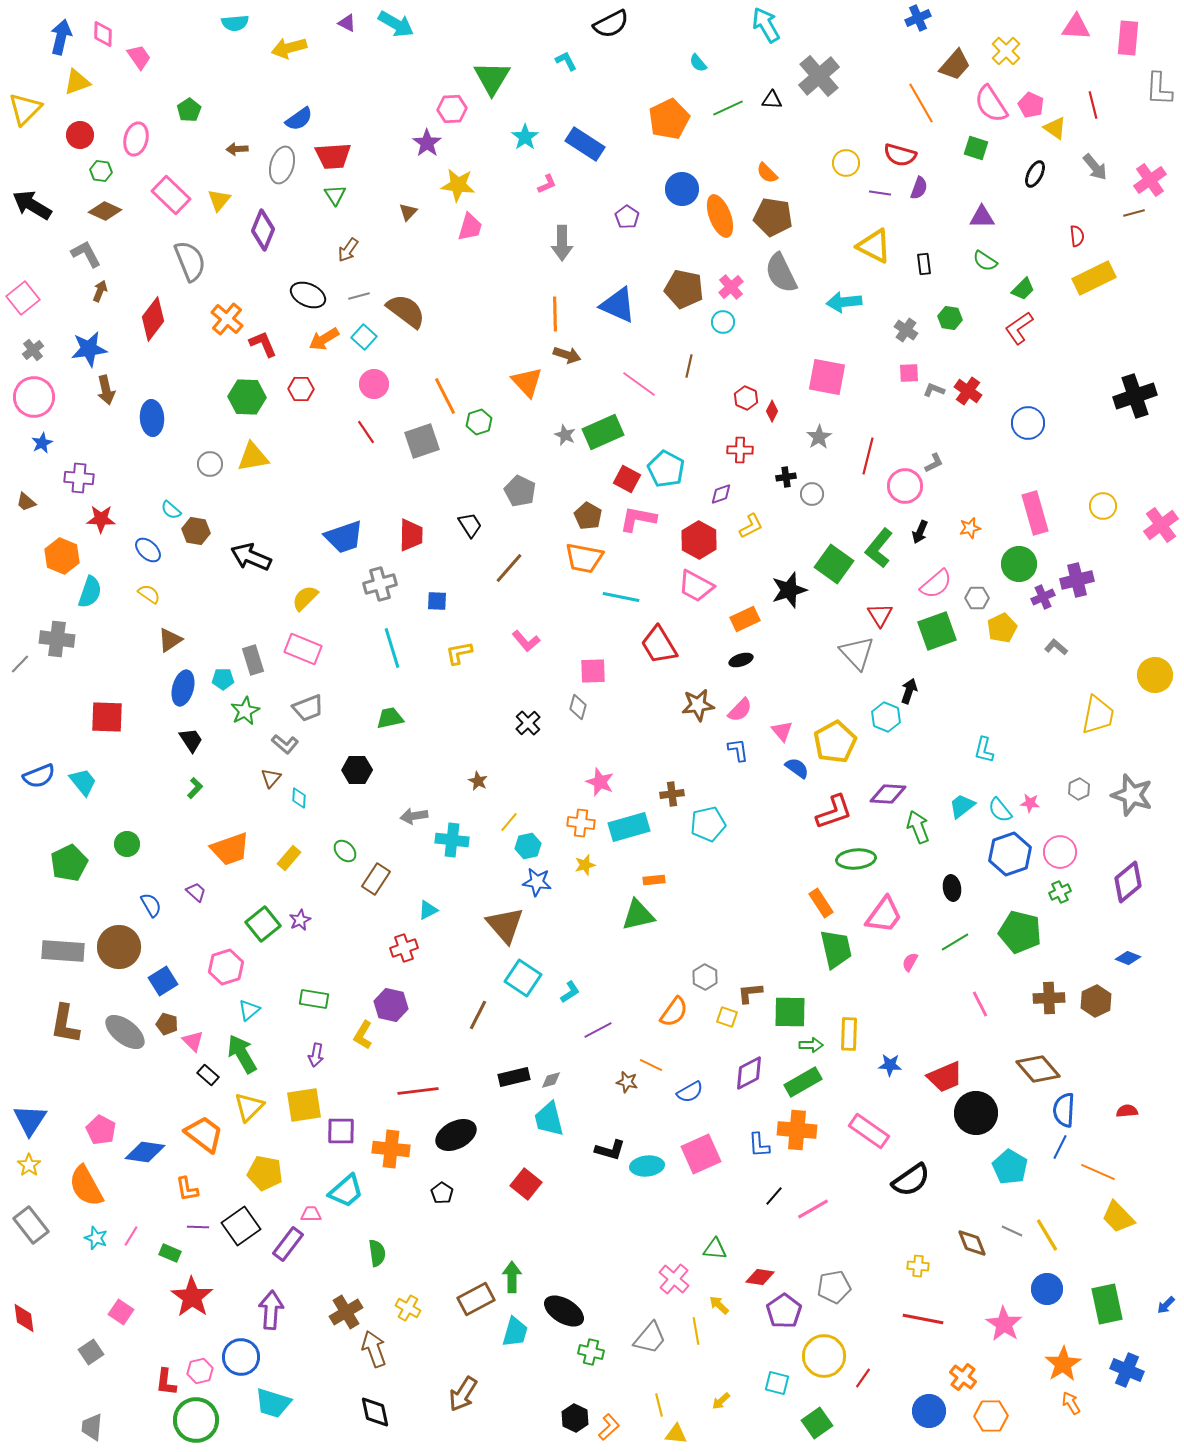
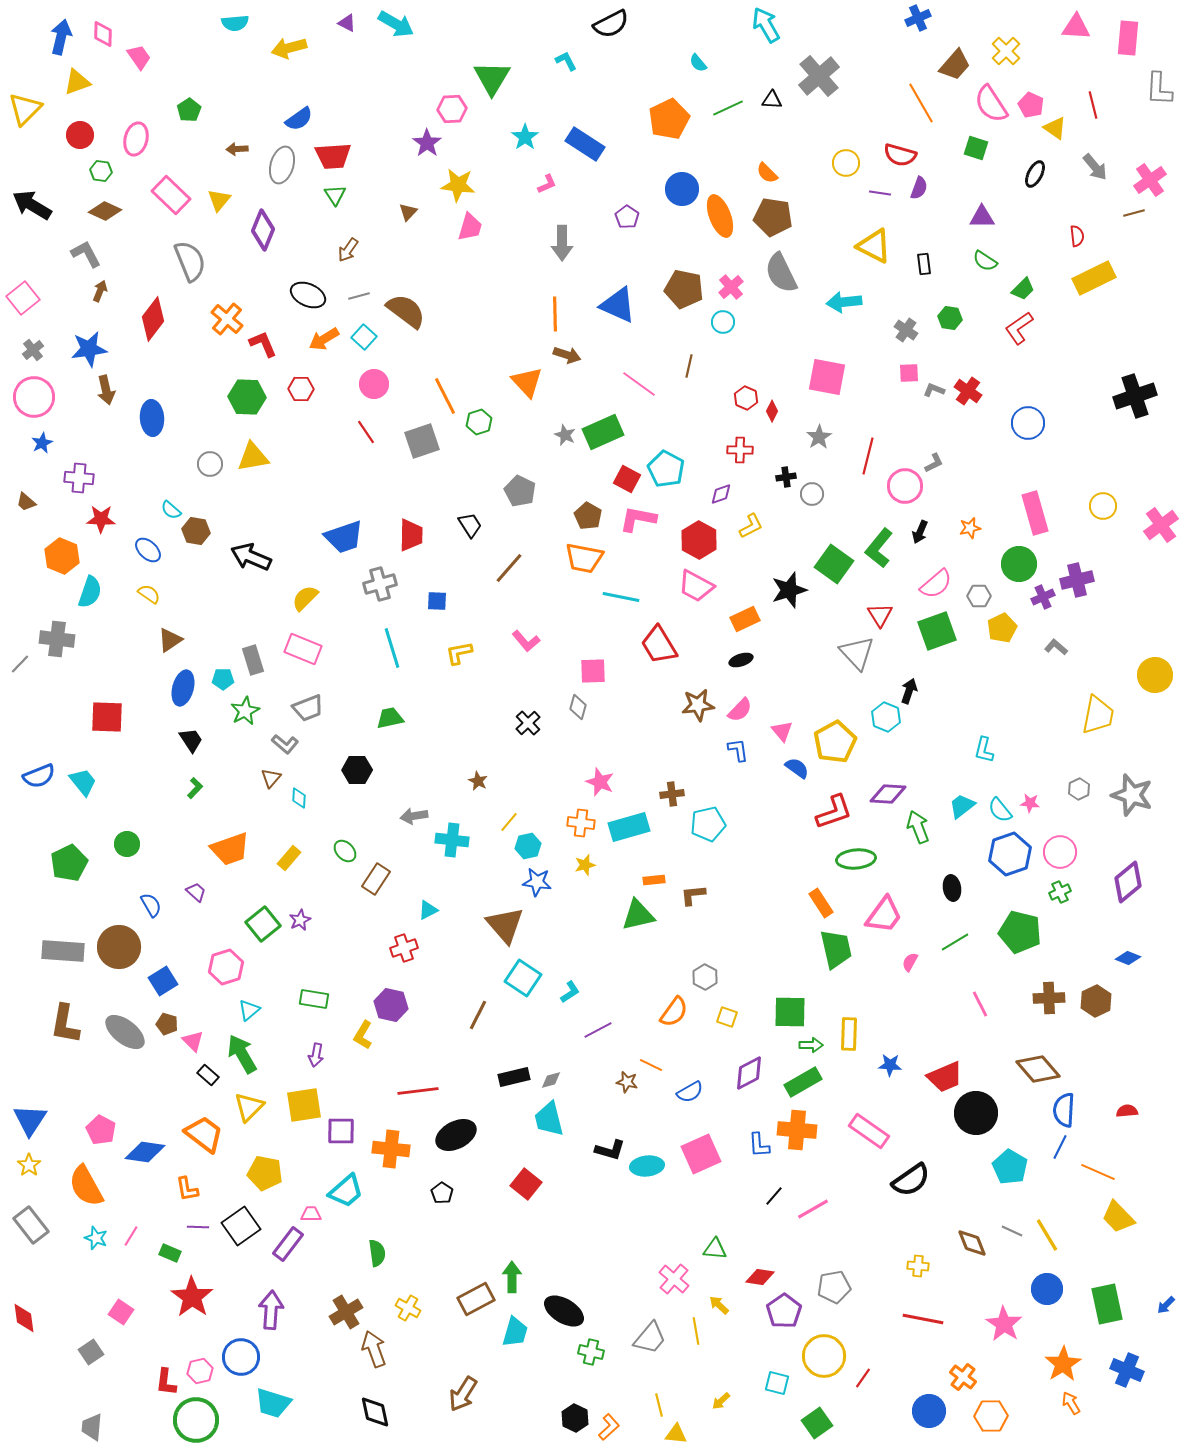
gray hexagon at (977, 598): moved 2 px right, 2 px up
brown L-shape at (750, 993): moved 57 px left, 98 px up
